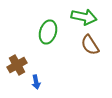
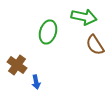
brown semicircle: moved 5 px right
brown cross: rotated 24 degrees counterclockwise
